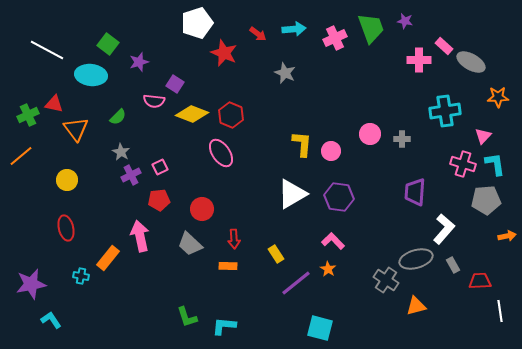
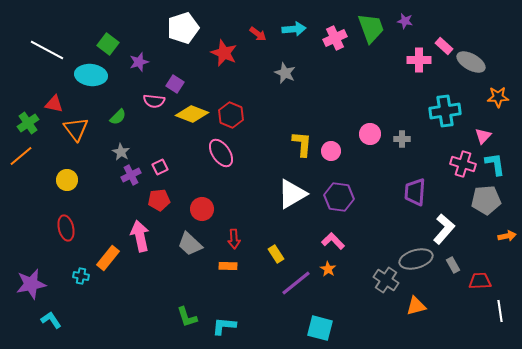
white pentagon at (197, 23): moved 14 px left, 5 px down
green cross at (28, 115): moved 8 px down; rotated 10 degrees counterclockwise
